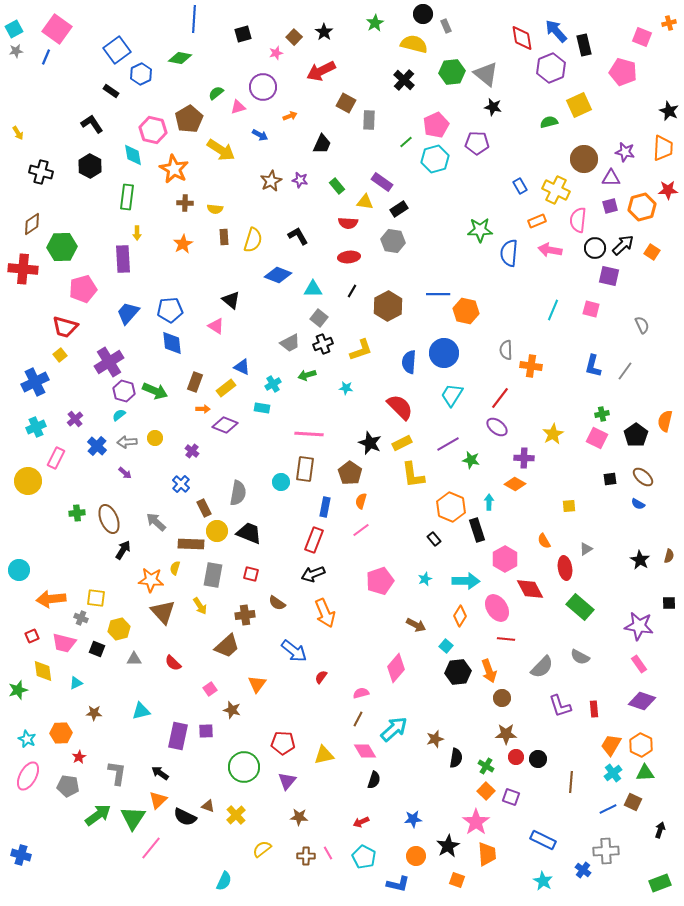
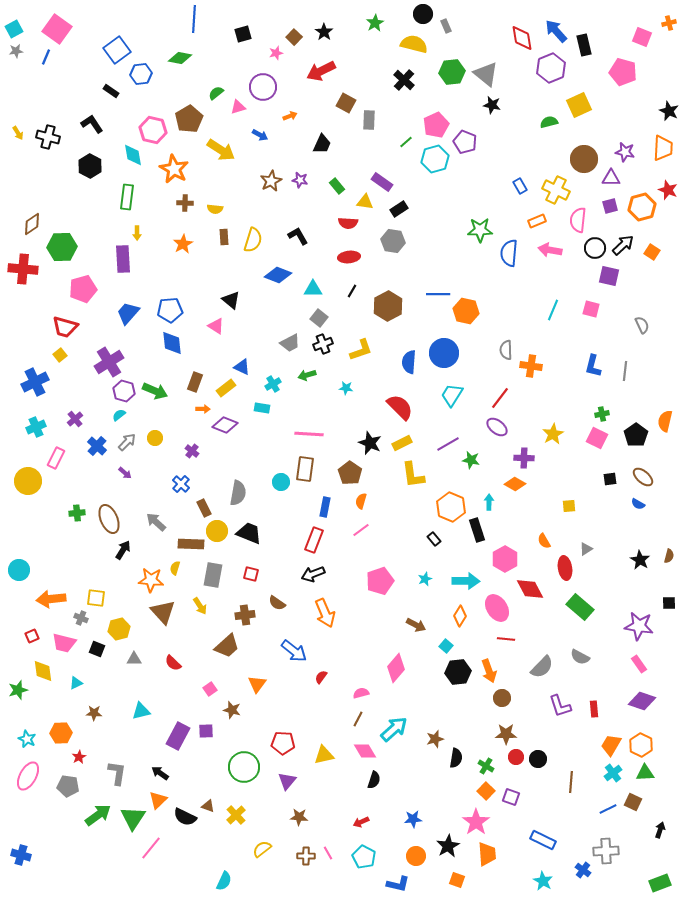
blue hexagon at (141, 74): rotated 20 degrees clockwise
black star at (493, 107): moved 1 px left, 2 px up
purple pentagon at (477, 143): moved 12 px left, 1 px up; rotated 20 degrees clockwise
black cross at (41, 172): moved 7 px right, 35 px up
red star at (668, 190): rotated 24 degrees clockwise
gray line at (625, 371): rotated 30 degrees counterclockwise
gray arrow at (127, 442): rotated 138 degrees clockwise
purple rectangle at (178, 736): rotated 16 degrees clockwise
